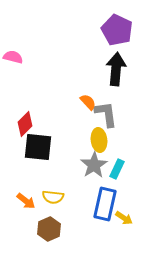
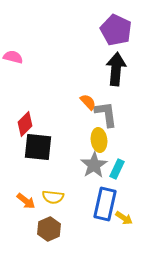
purple pentagon: moved 1 px left
